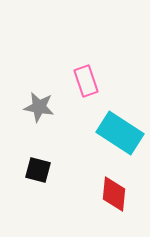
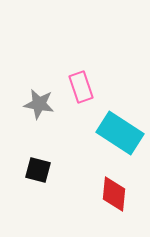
pink rectangle: moved 5 px left, 6 px down
gray star: moved 3 px up
